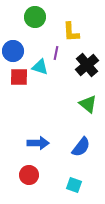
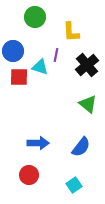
purple line: moved 2 px down
cyan square: rotated 35 degrees clockwise
